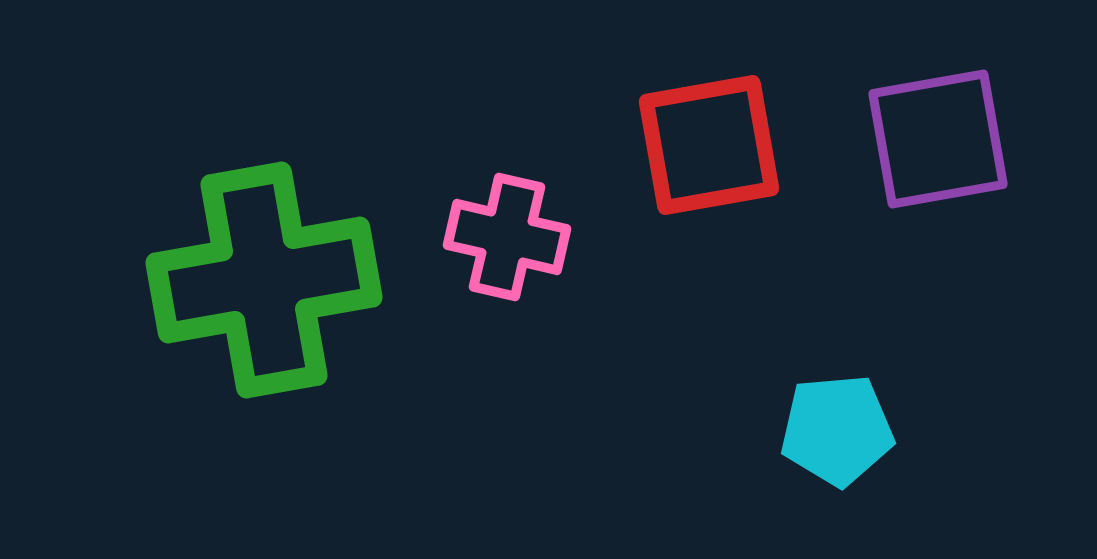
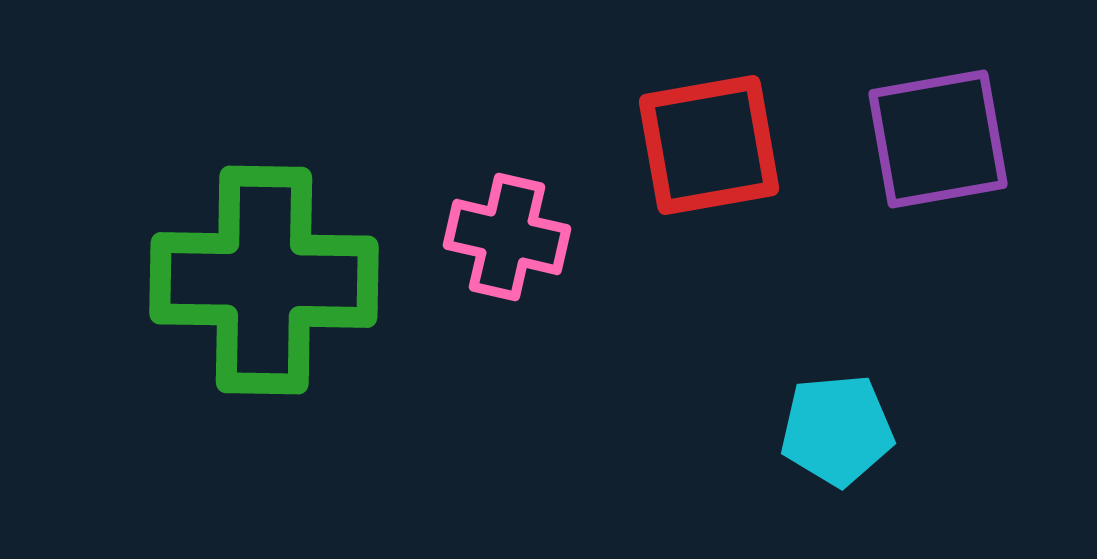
green cross: rotated 11 degrees clockwise
